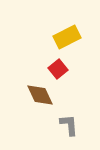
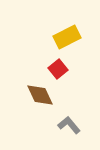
gray L-shape: rotated 35 degrees counterclockwise
